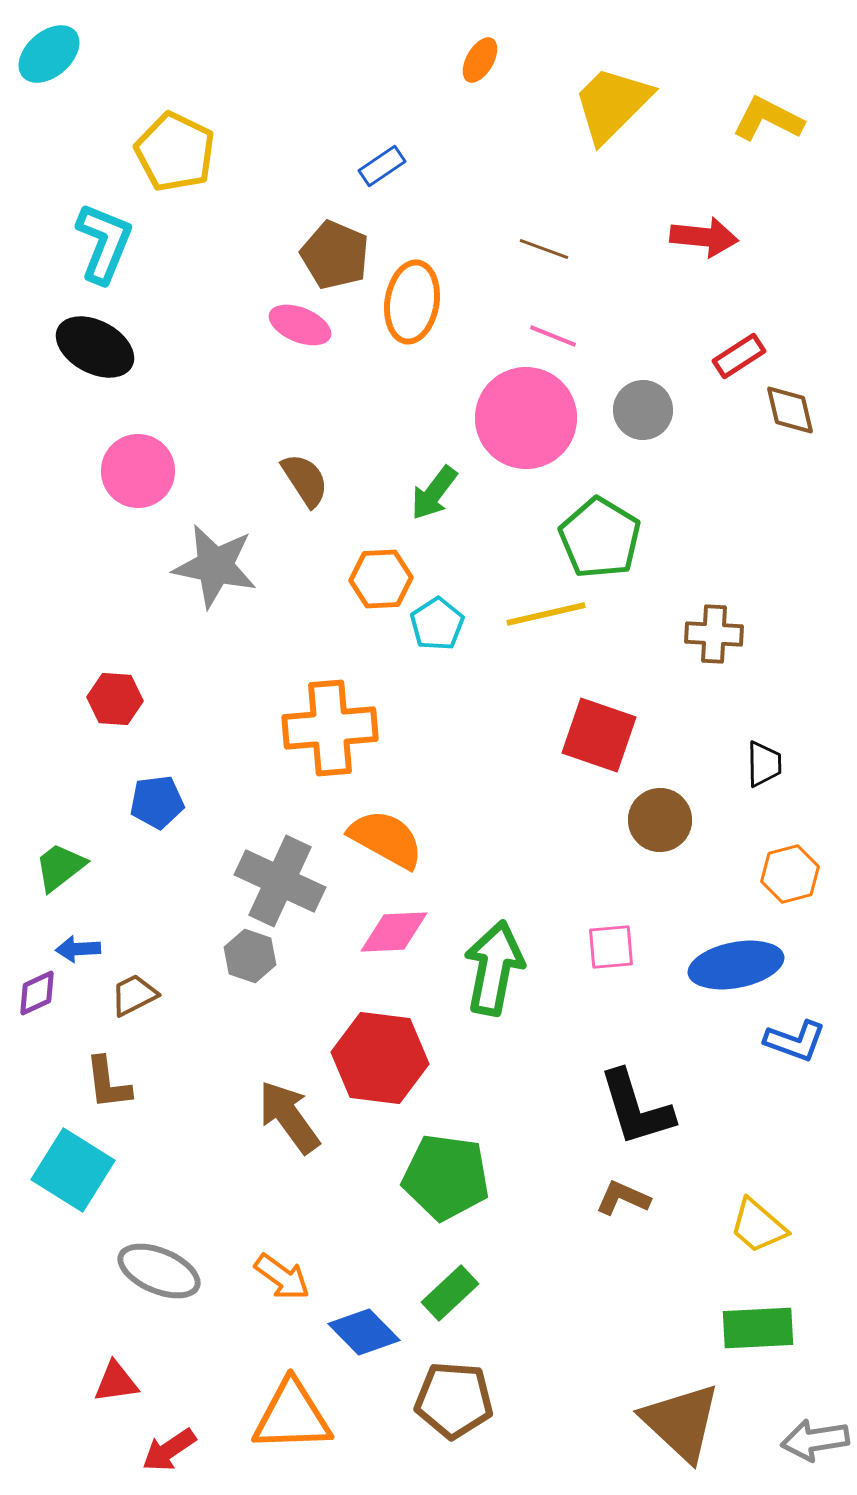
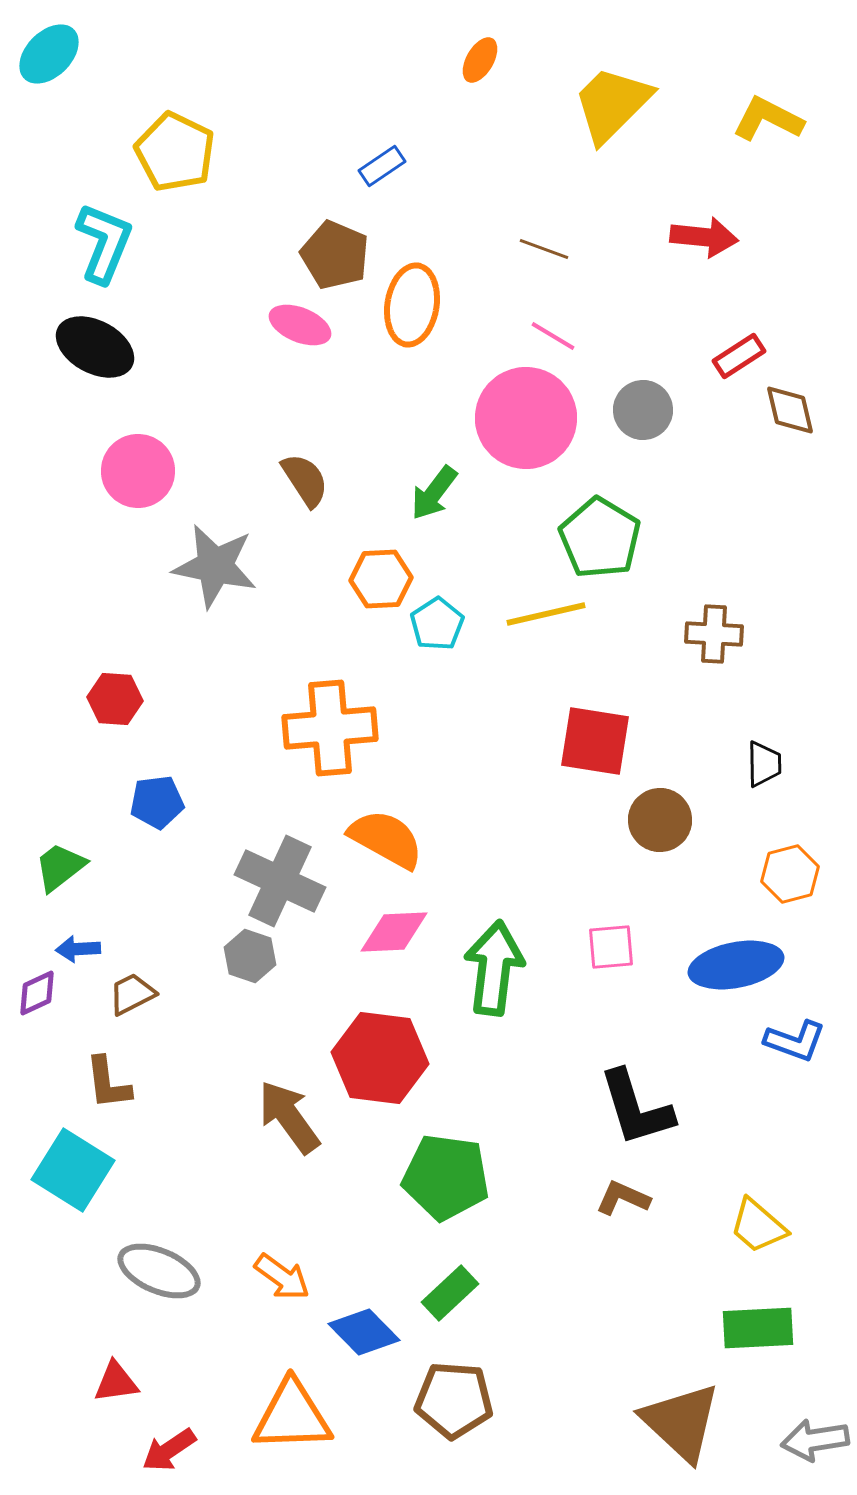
cyan ellipse at (49, 54): rotated 4 degrees counterclockwise
orange ellipse at (412, 302): moved 3 px down
pink line at (553, 336): rotated 9 degrees clockwise
red square at (599, 735): moved 4 px left, 6 px down; rotated 10 degrees counterclockwise
green arrow at (494, 968): rotated 4 degrees counterclockwise
brown trapezoid at (134, 995): moved 2 px left, 1 px up
